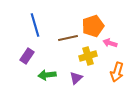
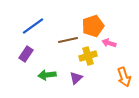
blue line: moved 2 px left, 1 px down; rotated 70 degrees clockwise
brown line: moved 2 px down
pink arrow: moved 1 px left
purple rectangle: moved 1 px left, 2 px up
orange arrow: moved 7 px right, 5 px down; rotated 36 degrees counterclockwise
